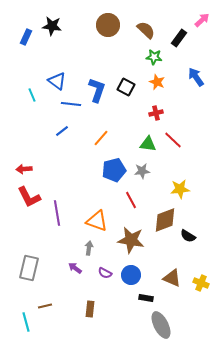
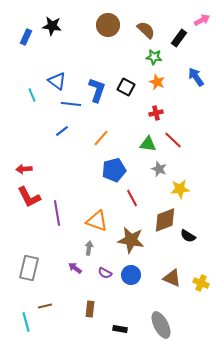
pink arrow at (202, 20): rotated 14 degrees clockwise
gray star at (142, 171): moved 17 px right, 2 px up; rotated 28 degrees clockwise
red line at (131, 200): moved 1 px right, 2 px up
black rectangle at (146, 298): moved 26 px left, 31 px down
